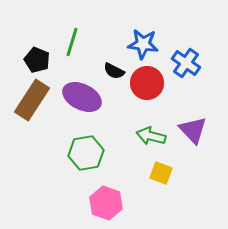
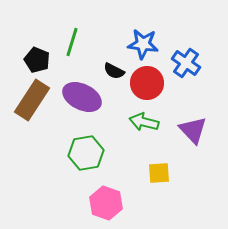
green arrow: moved 7 px left, 14 px up
yellow square: moved 2 px left; rotated 25 degrees counterclockwise
